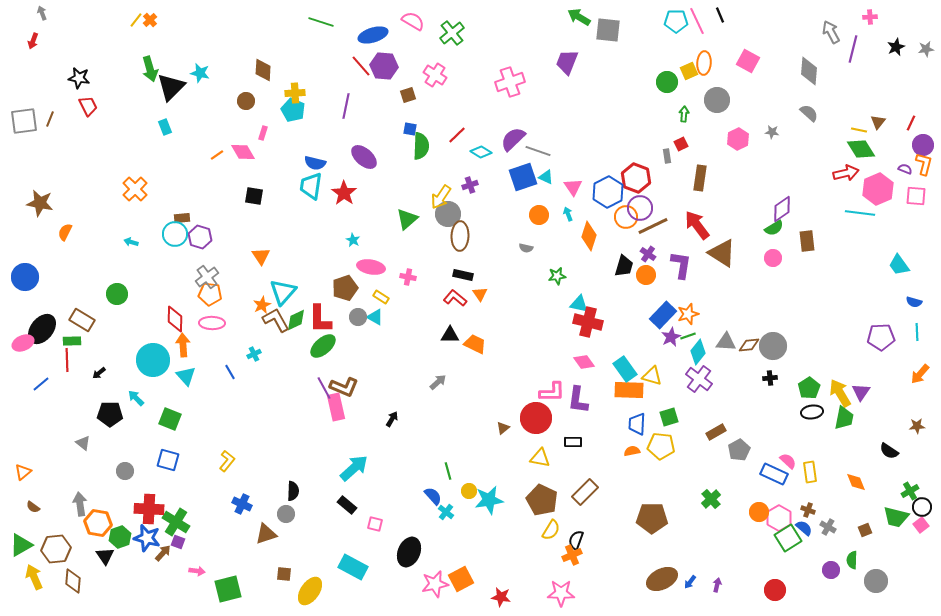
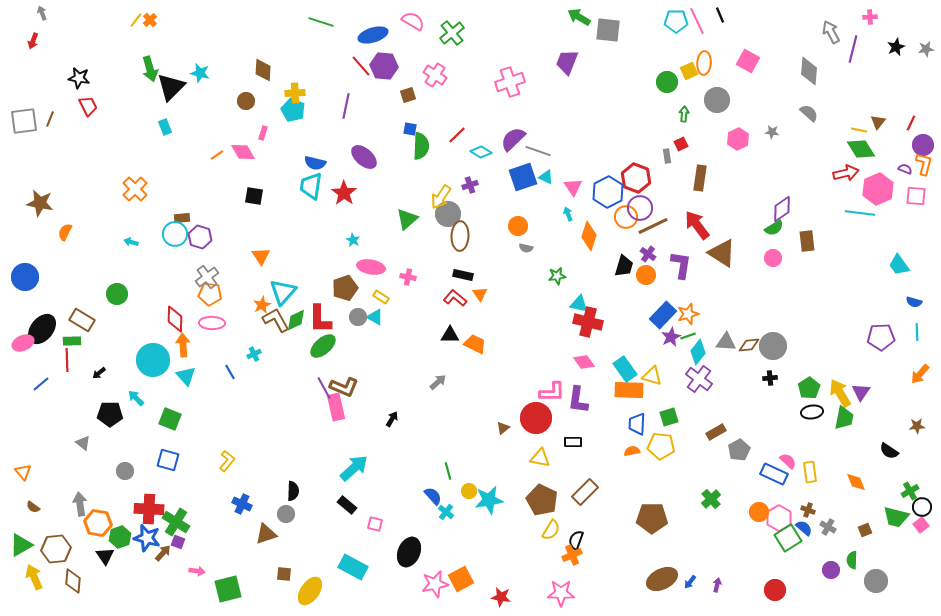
orange circle at (539, 215): moved 21 px left, 11 px down
orange triangle at (23, 472): rotated 30 degrees counterclockwise
